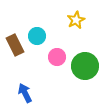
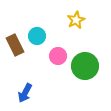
pink circle: moved 1 px right, 1 px up
blue arrow: rotated 126 degrees counterclockwise
